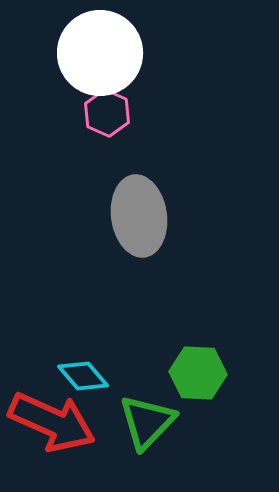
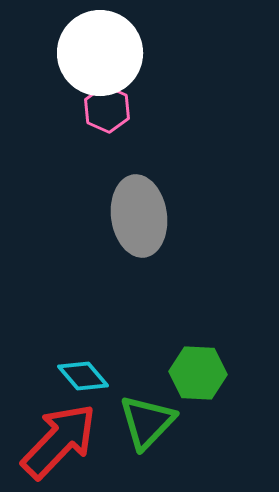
pink hexagon: moved 4 px up
red arrow: moved 7 px right, 19 px down; rotated 70 degrees counterclockwise
